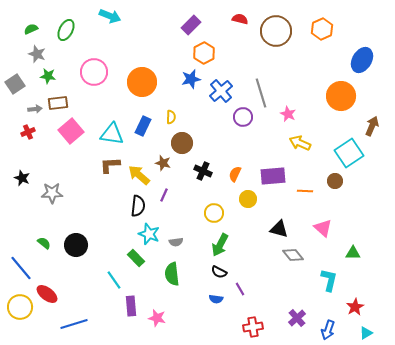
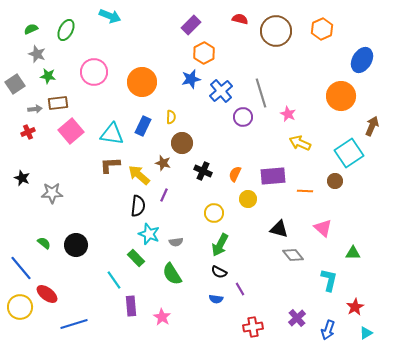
green semicircle at (172, 274): rotated 25 degrees counterclockwise
pink star at (157, 318): moved 5 px right, 1 px up; rotated 18 degrees clockwise
